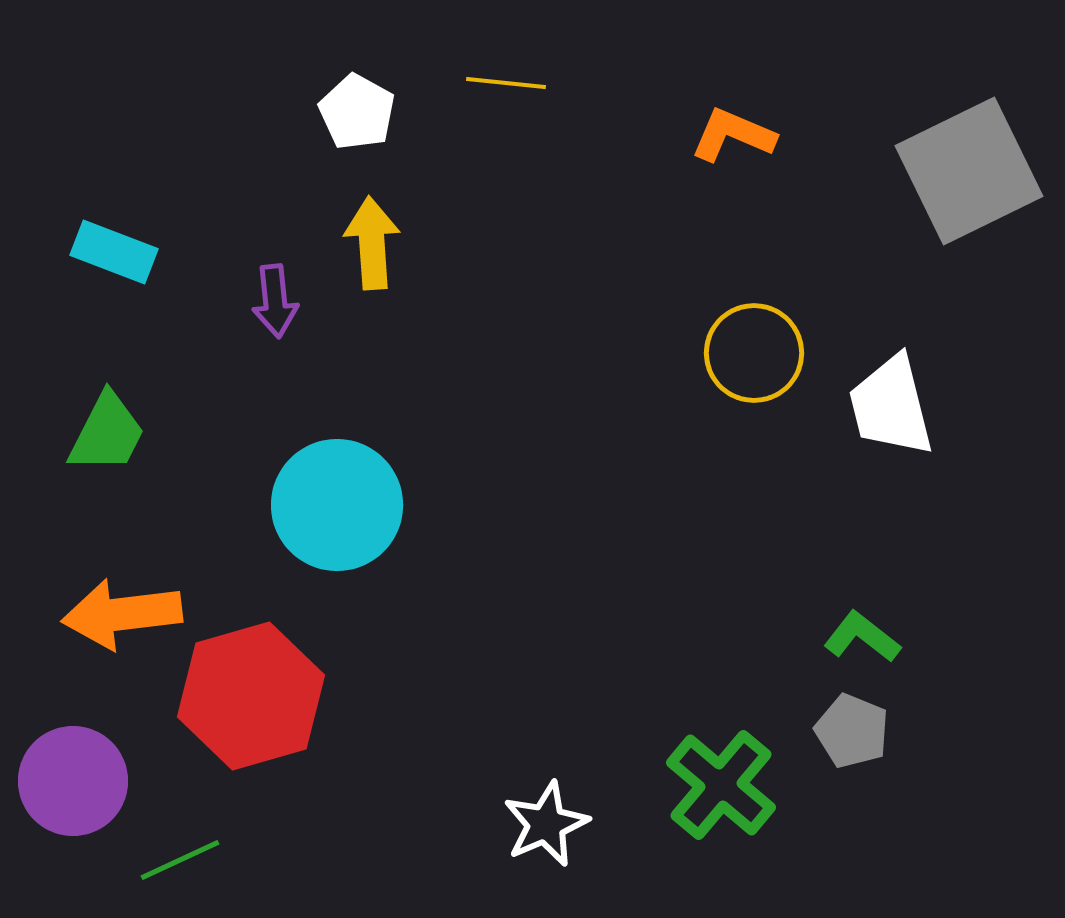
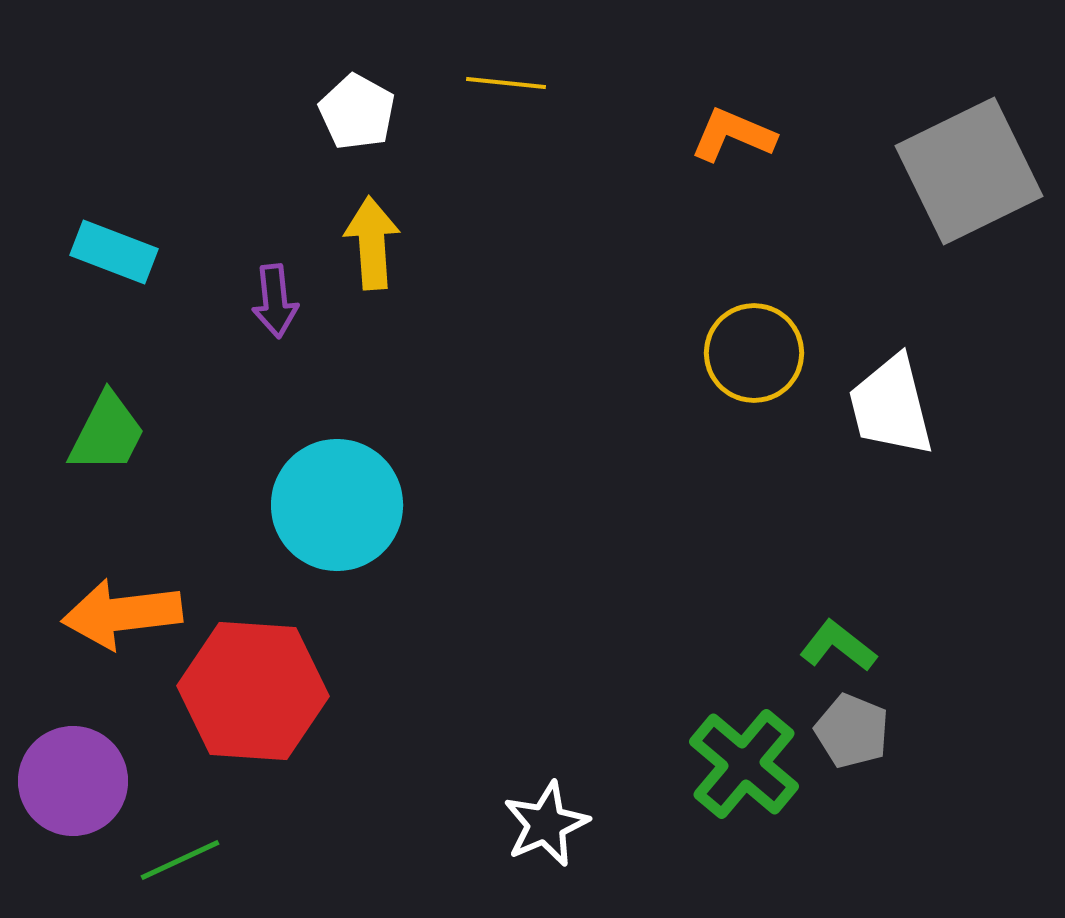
green L-shape: moved 24 px left, 9 px down
red hexagon: moved 2 px right, 5 px up; rotated 20 degrees clockwise
green cross: moved 23 px right, 21 px up
